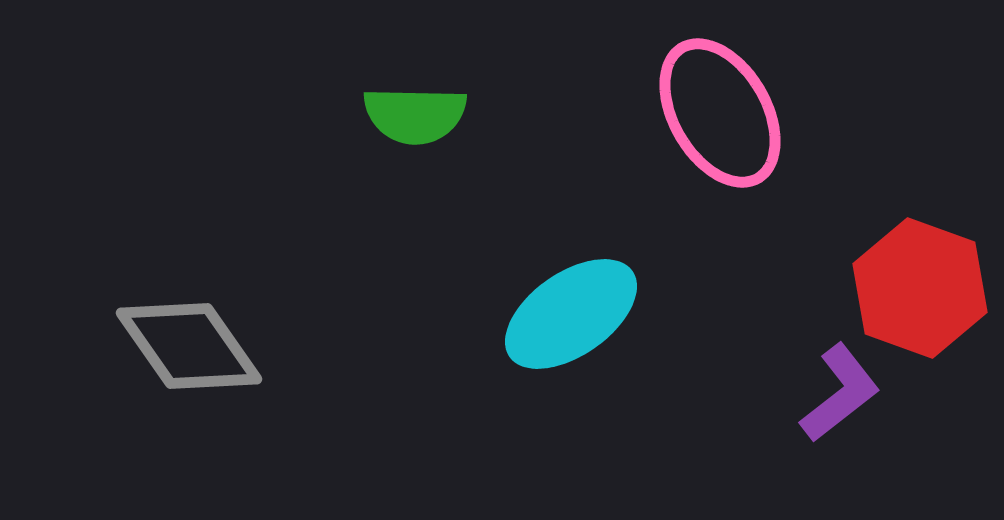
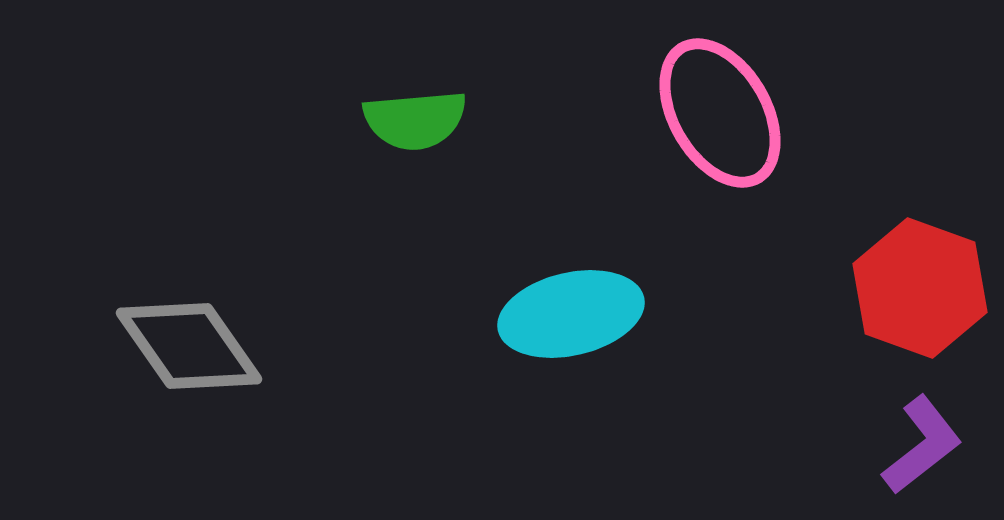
green semicircle: moved 5 px down; rotated 6 degrees counterclockwise
cyan ellipse: rotated 22 degrees clockwise
purple L-shape: moved 82 px right, 52 px down
